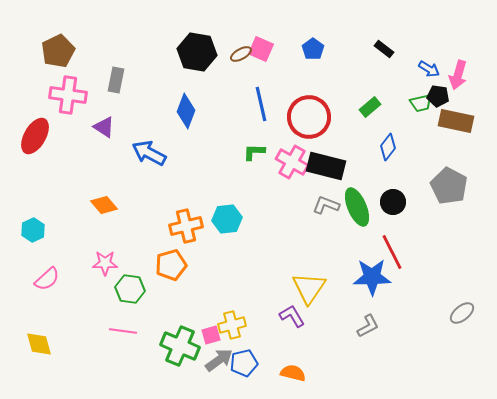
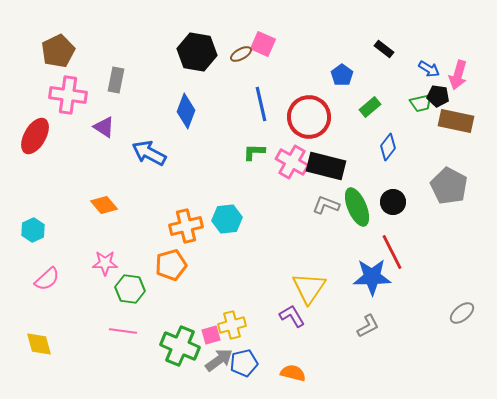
pink square at (261, 49): moved 2 px right, 5 px up
blue pentagon at (313, 49): moved 29 px right, 26 px down
